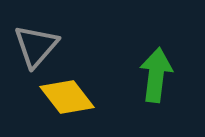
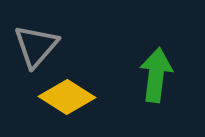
yellow diamond: rotated 20 degrees counterclockwise
